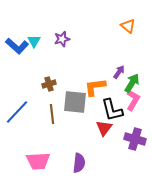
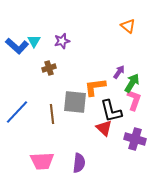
purple star: moved 2 px down
brown cross: moved 16 px up
pink L-shape: moved 1 px right; rotated 10 degrees counterclockwise
black L-shape: moved 1 px left, 1 px down
red triangle: rotated 24 degrees counterclockwise
pink trapezoid: moved 4 px right
